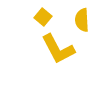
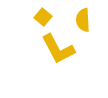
yellow semicircle: moved 1 px right
